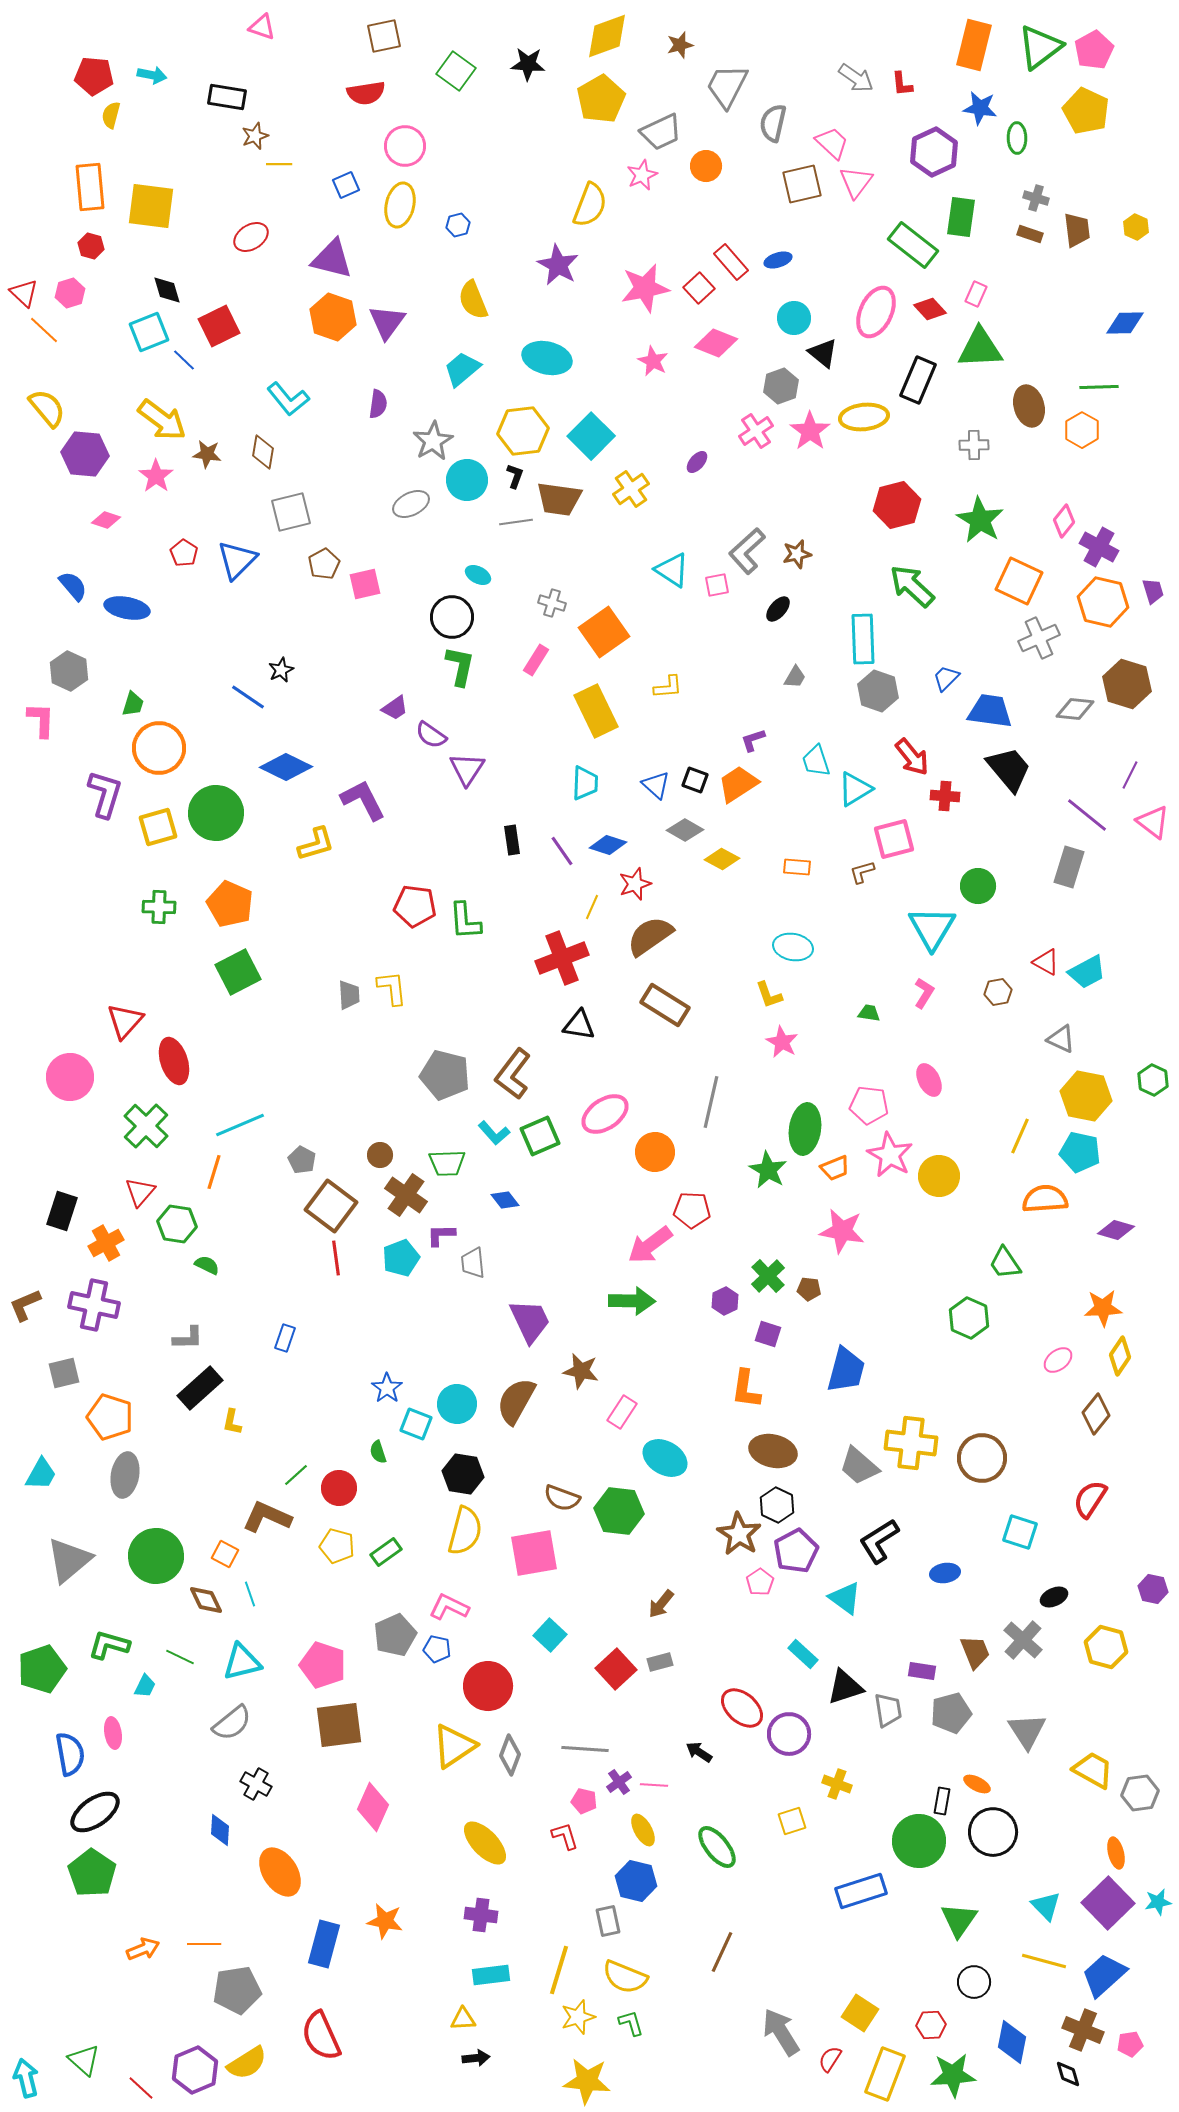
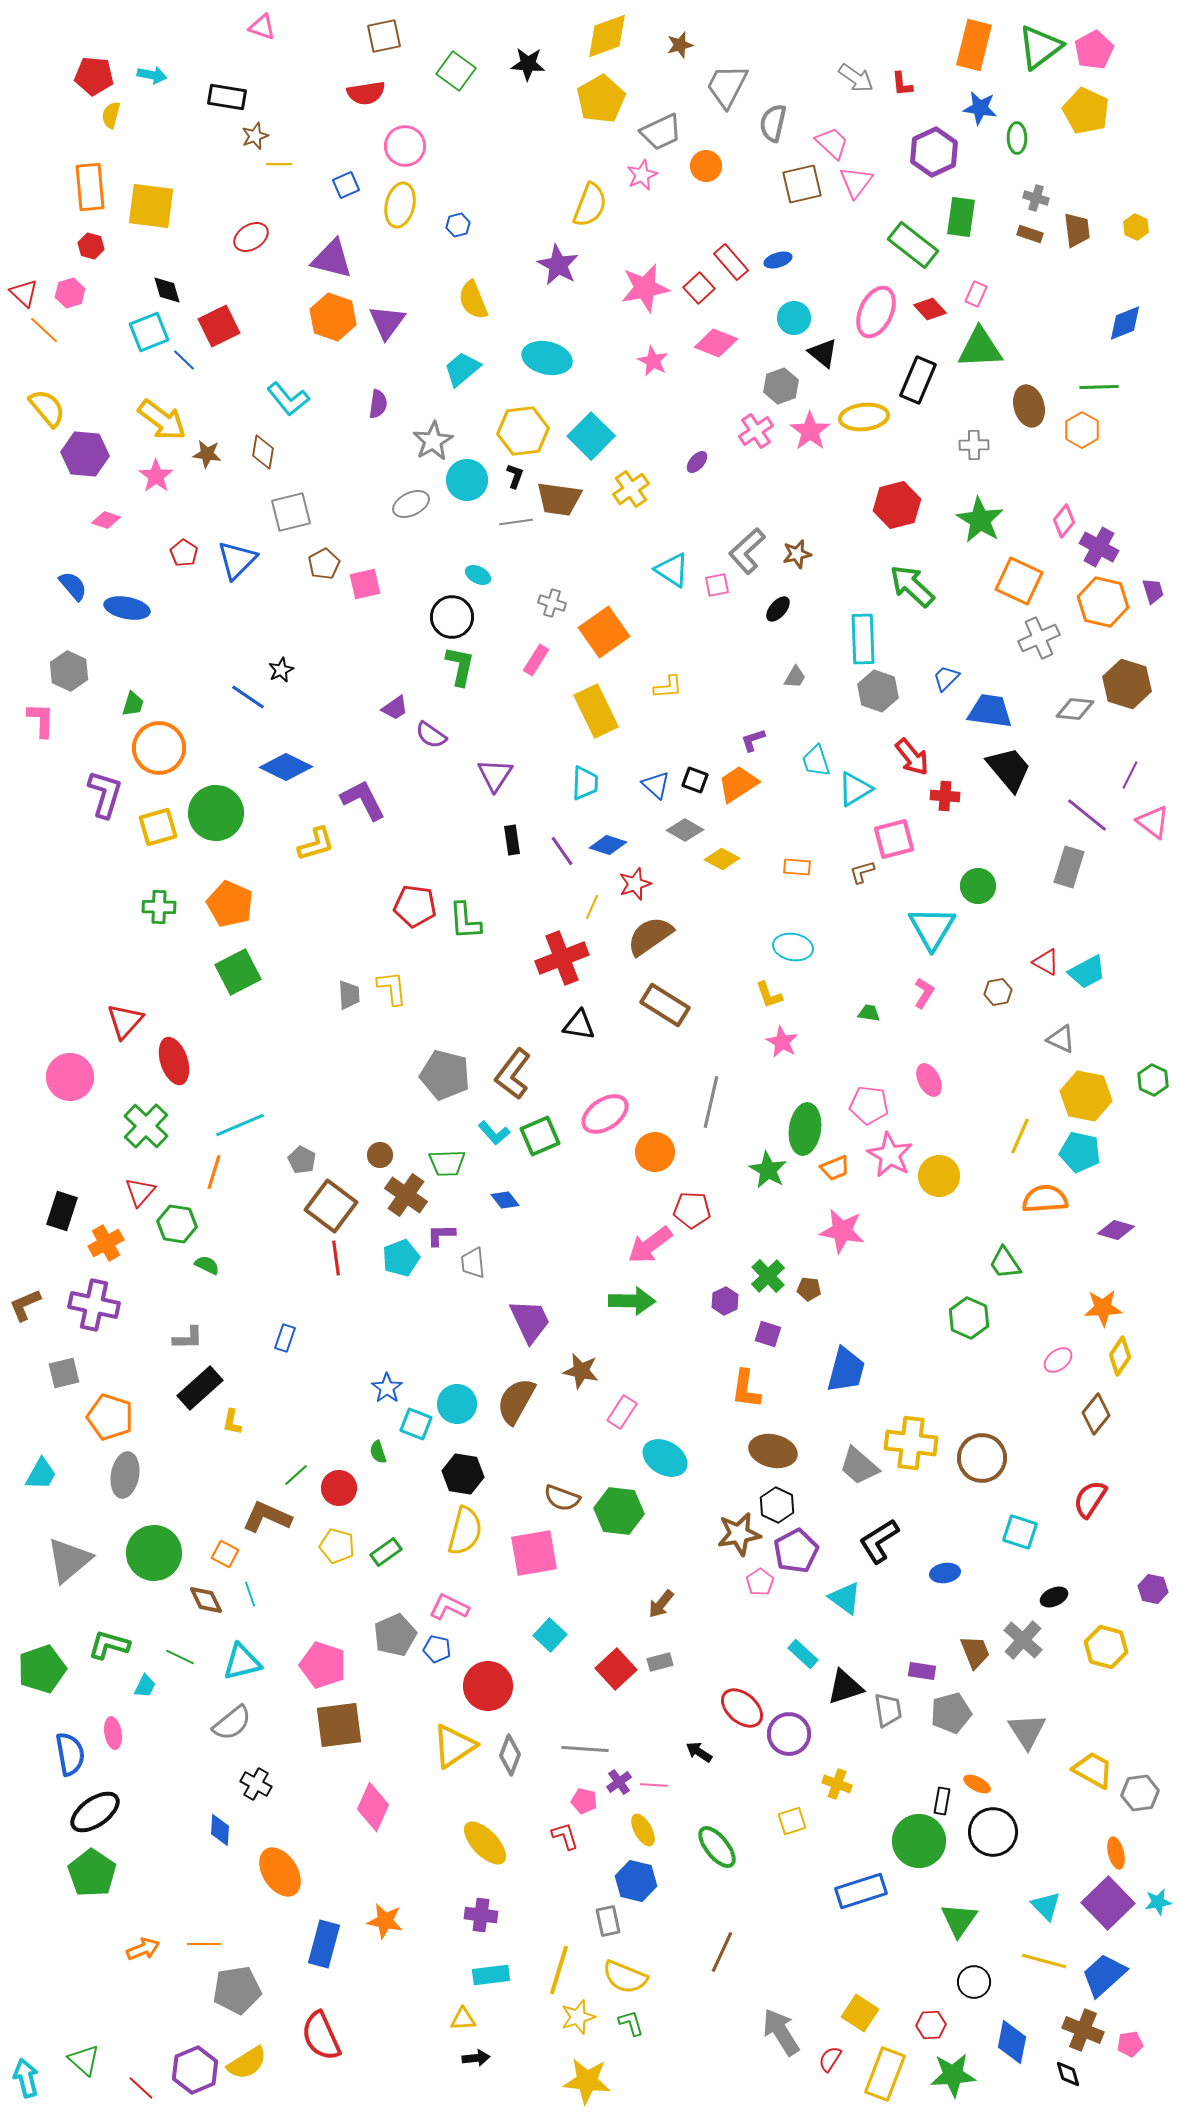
blue diamond at (1125, 323): rotated 21 degrees counterclockwise
purple triangle at (467, 769): moved 28 px right, 6 px down
brown star at (739, 1534): rotated 30 degrees clockwise
green circle at (156, 1556): moved 2 px left, 3 px up
